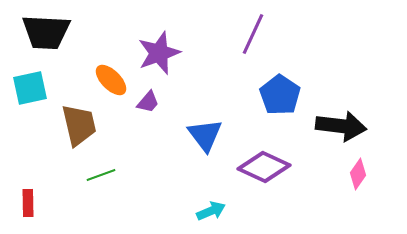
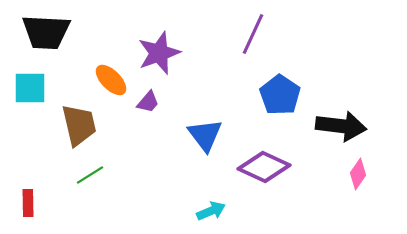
cyan square: rotated 12 degrees clockwise
green line: moved 11 px left; rotated 12 degrees counterclockwise
